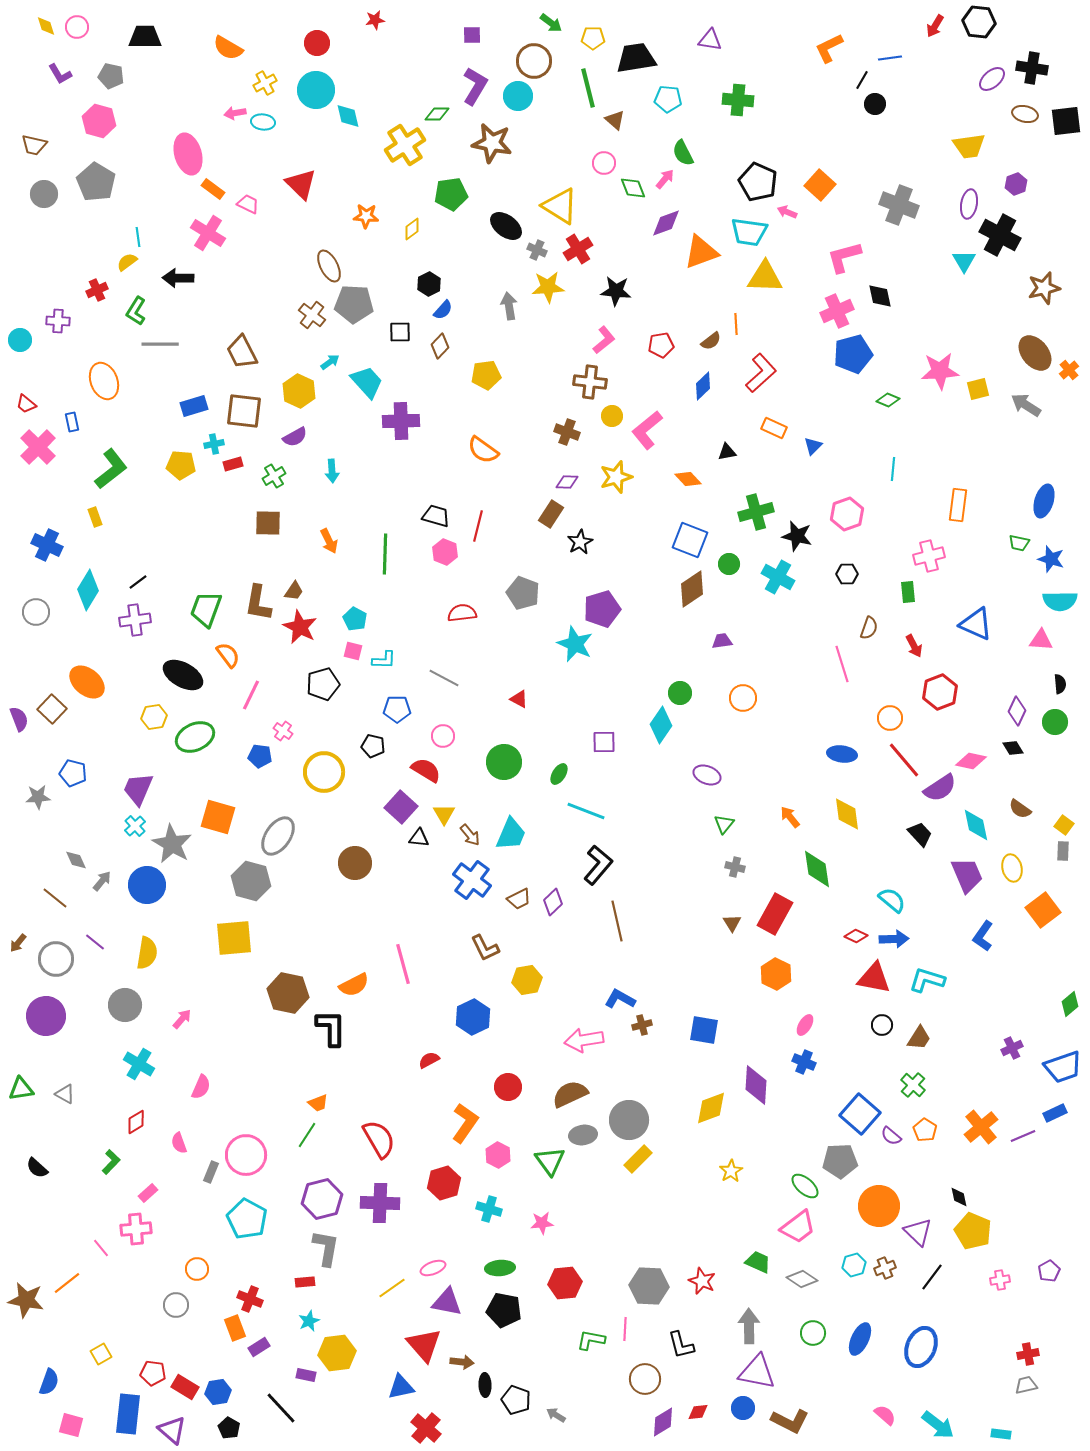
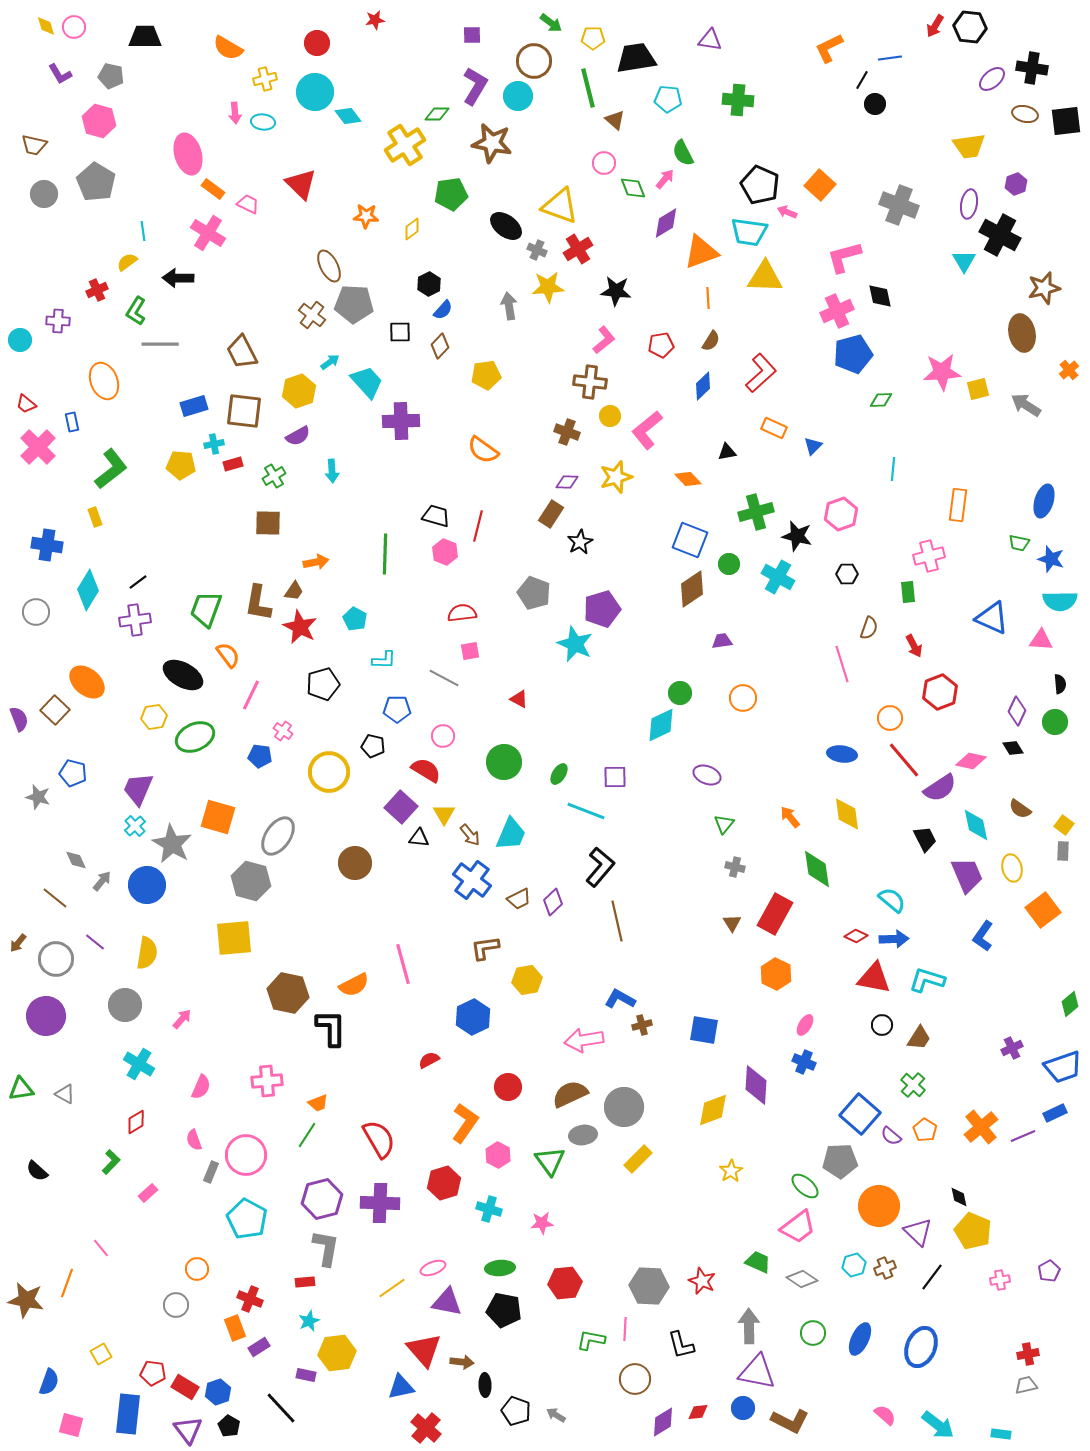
black hexagon at (979, 22): moved 9 px left, 5 px down
pink circle at (77, 27): moved 3 px left
yellow cross at (265, 83): moved 4 px up; rotated 15 degrees clockwise
cyan circle at (316, 90): moved 1 px left, 2 px down
pink arrow at (235, 113): rotated 85 degrees counterclockwise
cyan diamond at (348, 116): rotated 24 degrees counterclockwise
black pentagon at (758, 182): moved 2 px right, 3 px down
yellow triangle at (560, 206): rotated 12 degrees counterclockwise
purple diamond at (666, 223): rotated 12 degrees counterclockwise
cyan line at (138, 237): moved 5 px right, 6 px up
orange line at (736, 324): moved 28 px left, 26 px up
brown semicircle at (711, 341): rotated 20 degrees counterclockwise
brown ellipse at (1035, 353): moved 13 px left, 20 px up; rotated 27 degrees clockwise
pink star at (940, 371): moved 2 px right, 1 px down
yellow hexagon at (299, 391): rotated 16 degrees clockwise
green diamond at (888, 400): moved 7 px left; rotated 25 degrees counterclockwise
yellow circle at (612, 416): moved 2 px left
purple semicircle at (295, 437): moved 3 px right, 1 px up
pink hexagon at (847, 514): moved 6 px left
orange arrow at (329, 541): moved 13 px left, 21 px down; rotated 75 degrees counterclockwise
blue cross at (47, 545): rotated 16 degrees counterclockwise
gray pentagon at (523, 593): moved 11 px right
blue triangle at (976, 624): moved 16 px right, 6 px up
pink square at (353, 651): moved 117 px right; rotated 24 degrees counterclockwise
brown square at (52, 709): moved 3 px right, 1 px down
cyan diamond at (661, 725): rotated 30 degrees clockwise
purple square at (604, 742): moved 11 px right, 35 px down
yellow circle at (324, 772): moved 5 px right
gray star at (38, 797): rotated 20 degrees clockwise
black trapezoid at (920, 834): moved 5 px right, 5 px down; rotated 16 degrees clockwise
black L-shape at (598, 865): moved 2 px right, 2 px down
brown L-shape at (485, 948): rotated 108 degrees clockwise
yellow diamond at (711, 1108): moved 2 px right, 2 px down
gray circle at (629, 1120): moved 5 px left, 13 px up
pink semicircle at (179, 1143): moved 15 px right, 3 px up
black semicircle at (37, 1168): moved 3 px down
pink cross at (136, 1229): moved 131 px right, 148 px up
orange line at (67, 1283): rotated 32 degrees counterclockwise
red triangle at (424, 1345): moved 5 px down
brown circle at (645, 1379): moved 10 px left
blue hexagon at (218, 1392): rotated 10 degrees counterclockwise
black pentagon at (516, 1400): moved 11 px down
black pentagon at (229, 1428): moved 2 px up
purple triangle at (172, 1430): moved 16 px right; rotated 12 degrees clockwise
